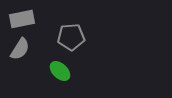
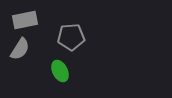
gray rectangle: moved 3 px right, 1 px down
green ellipse: rotated 20 degrees clockwise
